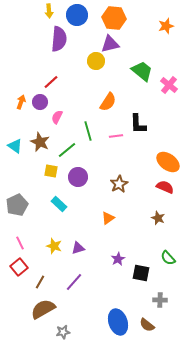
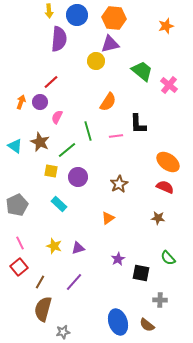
brown star at (158, 218): rotated 16 degrees counterclockwise
brown semicircle at (43, 309): rotated 45 degrees counterclockwise
